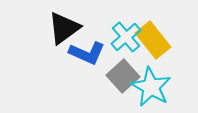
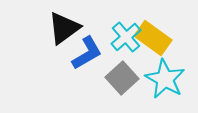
yellow rectangle: moved 2 px up; rotated 15 degrees counterclockwise
blue L-shape: rotated 54 degrees counterclockwise
gray square: moved 1 px left, 2 px down
cyan star: moved 14 px right, 8 px up
